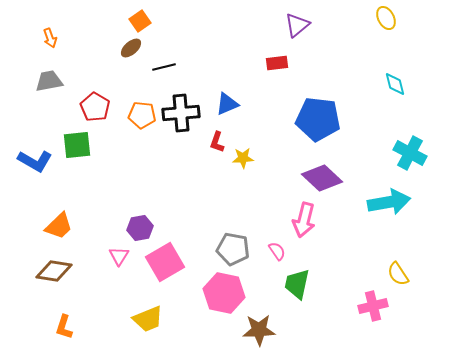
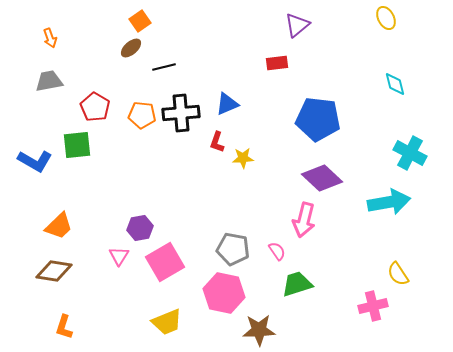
green trapezoid: rotated 60 degrees clockwise
yellow trapezoid: moved 19 px right, 3 px down
